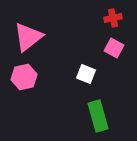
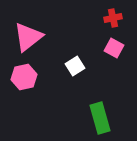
white square: moved 11 px left, 8 px up; rotated 36 degrees clockwise
green rectangle: moved 2 px right, 2 px down
